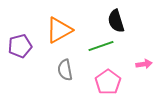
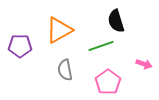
purple pentagon: rotated 15 degrees clockwise
pink arrow: rotated 28 degrees clockwise
